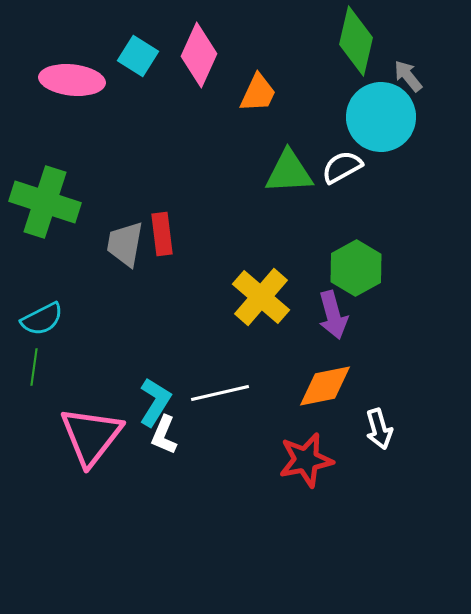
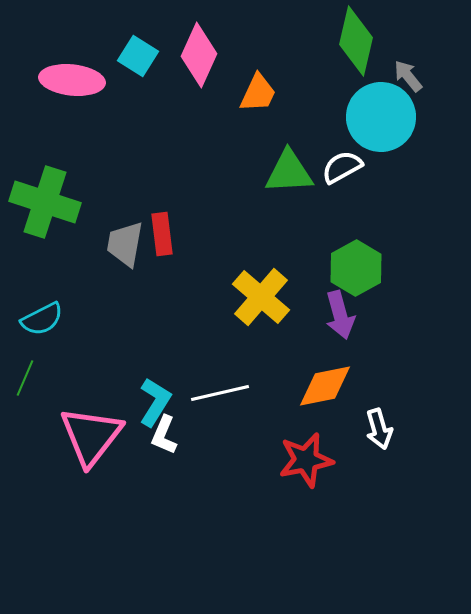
purple arrow: moved 7 px right
green line: moved 9 px left, 11 px down; rotated 15 degrees clockwise
